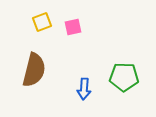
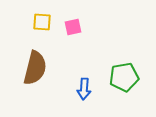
yellow square: rotated 24 degrees clockwise
brown semicircle: moved 1 px right, 2 px up
green pentagon: rotated 12 degrees counterclockwise
